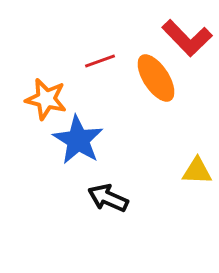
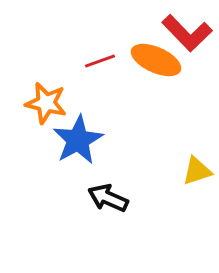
red L-shape: moved 5 px up
orange ellipse: moved 18 px up; rotated 33 degrees counterclockwise
orange star: moved 4 px down
blue star: rotated 12 degrees clockwise
yellow triangle: rotated 20 degrees counterclockwise
